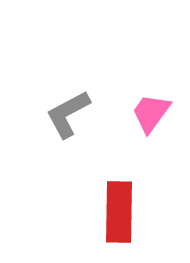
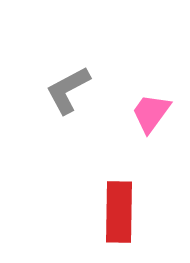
gray L-shape: moved 24 px up
